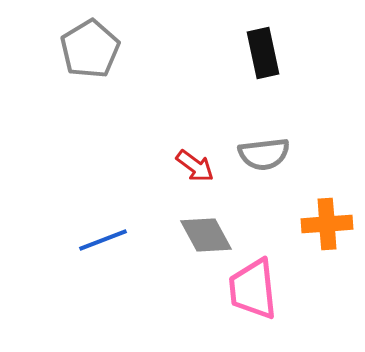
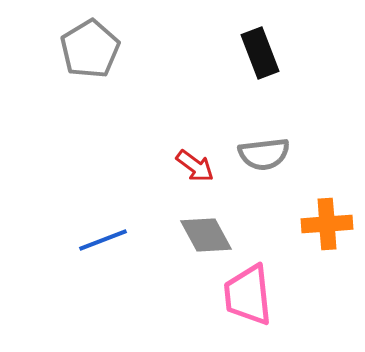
black rectangle: moved 3 px left; rotated 9 degrees counterclockwise
pink trapezoid: moved 5 px left, 6 px down
